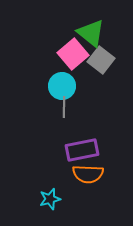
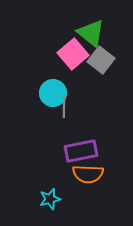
cyan circle: moved 9 px left, 7 px down
purple rectangle: moved 1 px left, 1 px down
